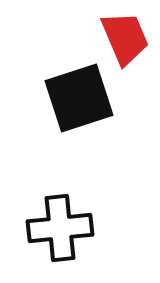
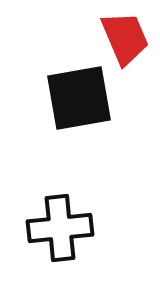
black square: rotated 8 degrees clockwise
